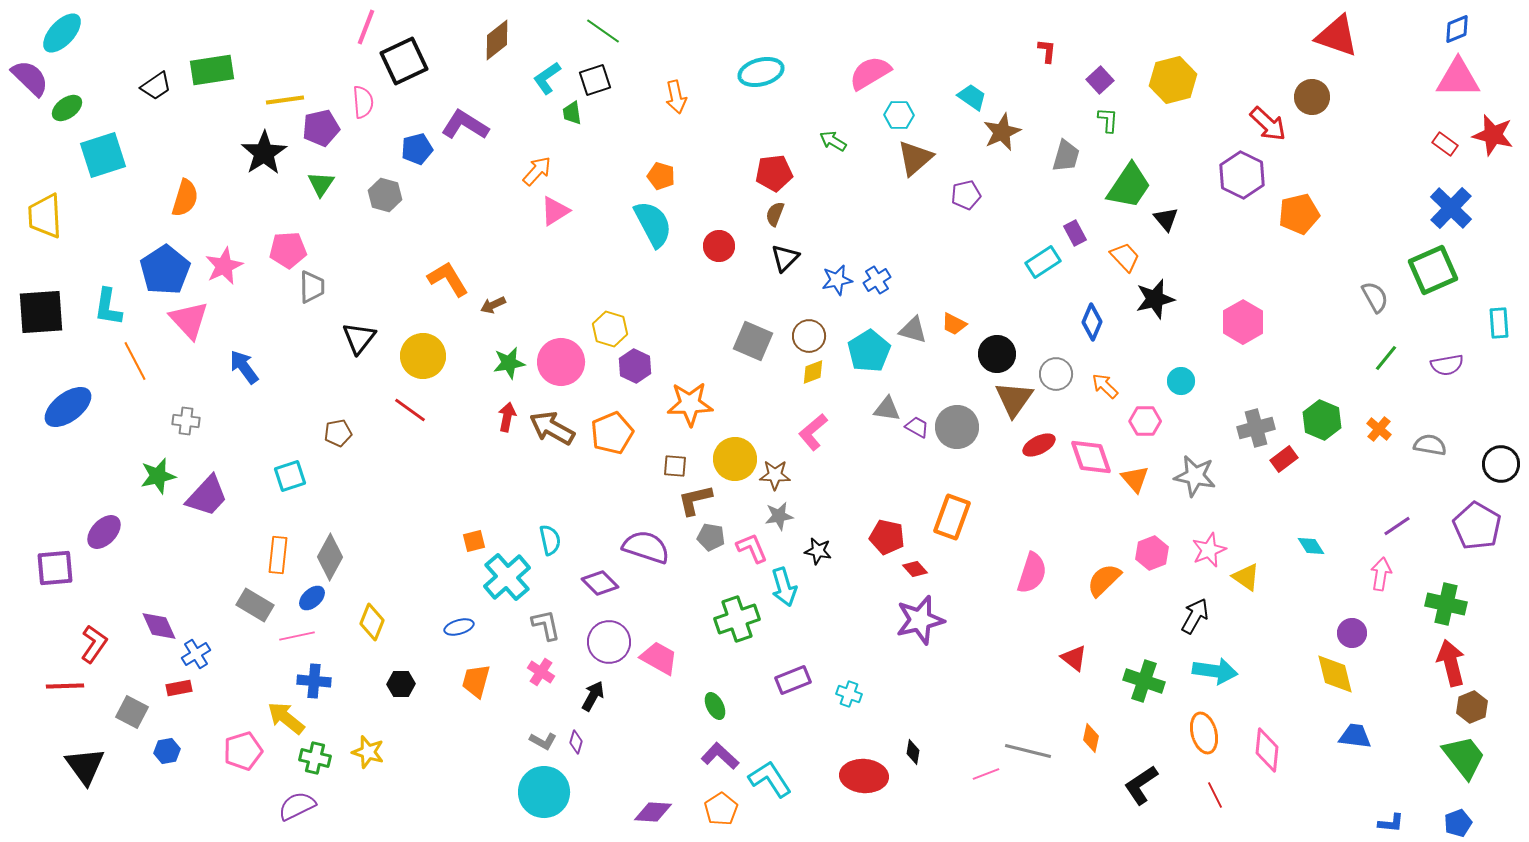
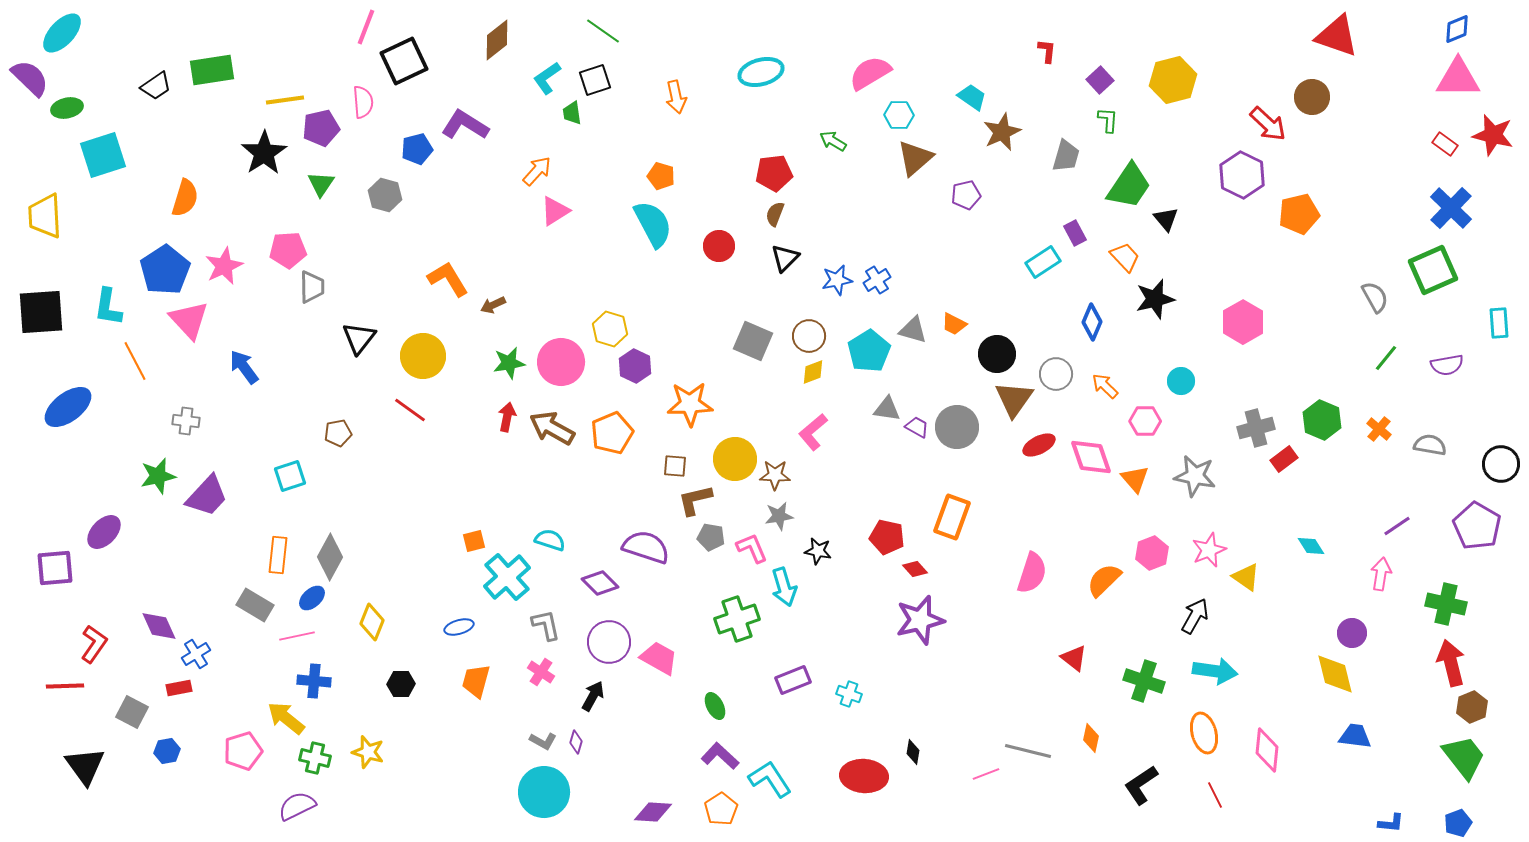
green ellipse at (67, 108): rotated 24 degrees clockwise
cyan semicircle at (550, 540): rotated 60 degrees counterclockwise
